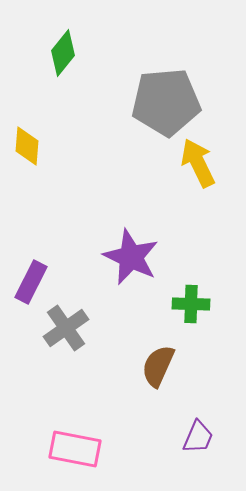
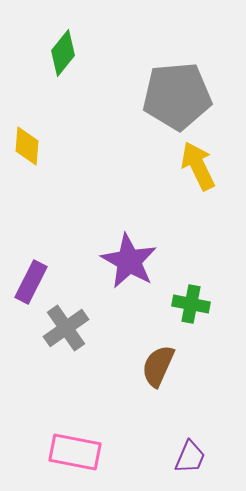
gray pentagon: moved 11 px right, 6 px up
yellow arrow: moved 3 px down
purple star: moved 2 px left, 4 px down; rotated 4 degrees clockwise
green cross: rotated 9 degrees clockwise
purple trapezoid: moved 8 px left, 20 px down
pink rectangle: moved 3 px down
